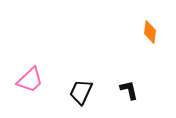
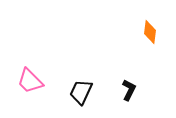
pink trapezoid: moved 1 px down; rotated 88 degrees clockwise
black L-shape: rotated 40 degrees clockwise
